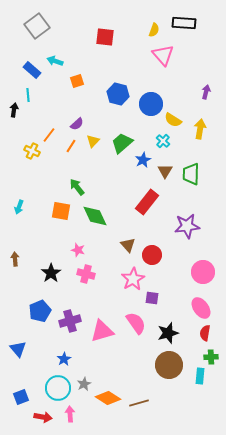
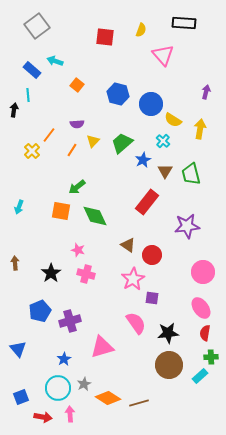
yellow semicircle at (154, 30): moved 13 px left
orange square at (77, 81): moved 4 px down; rotated 32 degrees counterclockwise
purple semicircle at (77, 124): rotated 40 degrees clockwise
orange line at (71, 146): moved 1 px right, 4 px down
yellow cross at (32, 151): rotated 21 degrees clockwise
green trapezoid at (191, 174): rotated 15 degrees counterclockwise
green arrow at (77, 187): rotated 90 degrees counterclockwise
brown triangle at (128, 245): rotated 14 degrees counterclockwise
brown arrow at (15, 259): moved 4 px down
pink triangle at (102, 331): moved 16 px down
black star at (168, 333): rotated 10 degrees clockwise
cyan rectangle at (200, 376): rotated 42 degrees clockwise
